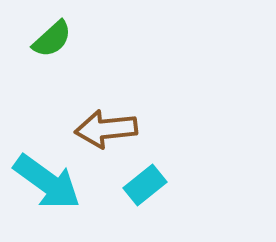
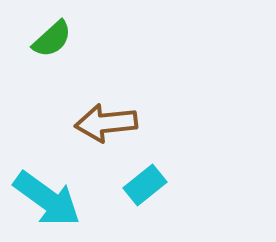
brown arrow: moved 6 px up
cyan arrow: moved 17 px down
